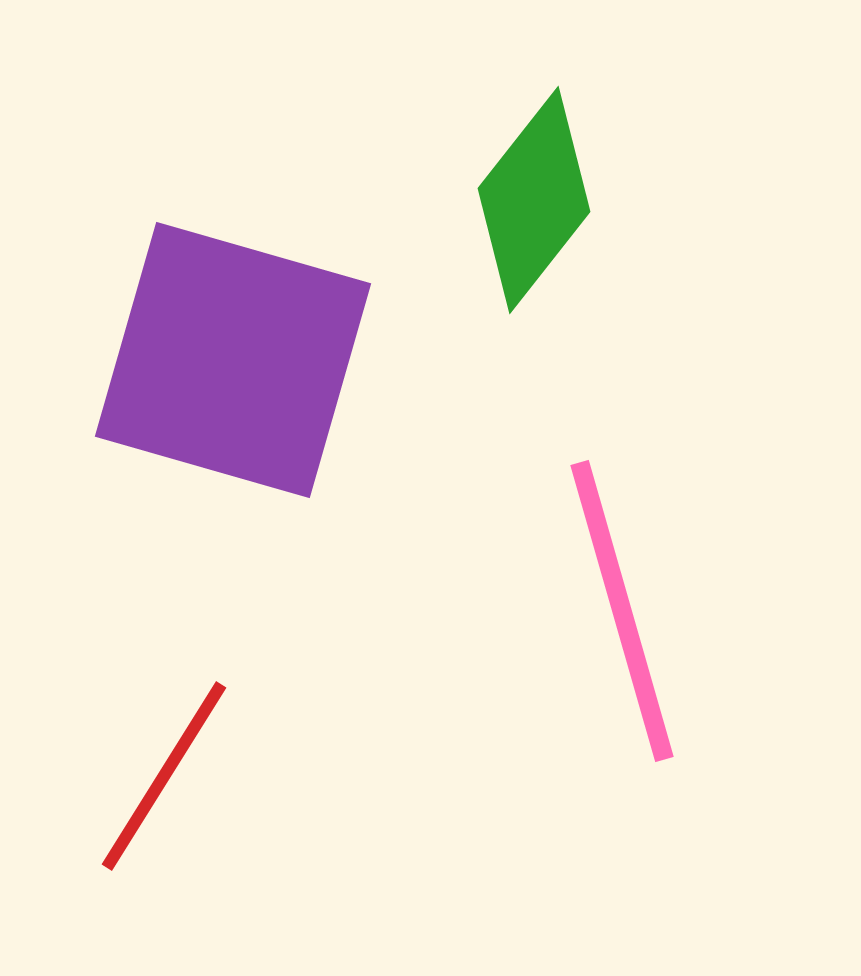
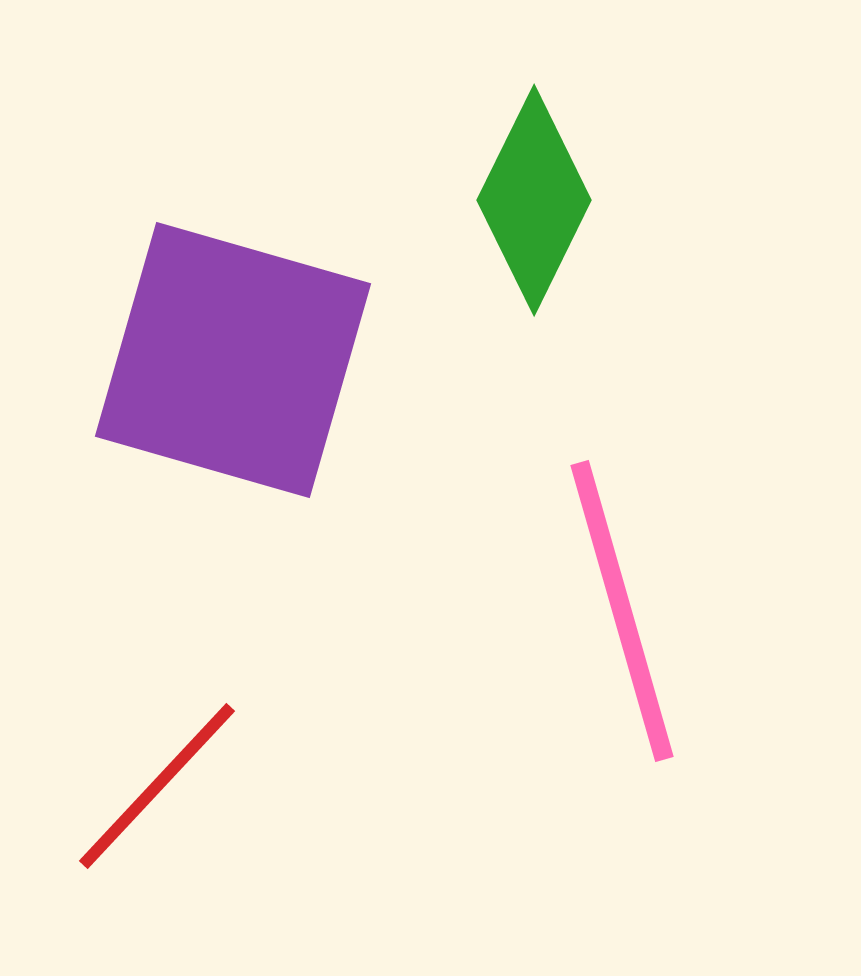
green diamond: rotated 12 degrees counterclockwise
red line: moved 7 px left, 10 px down; rotated 11 degrees clockwise
